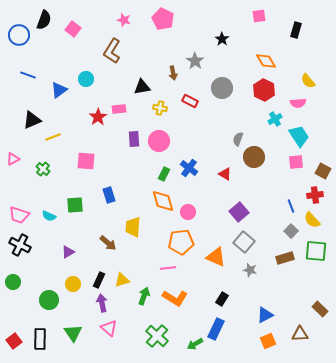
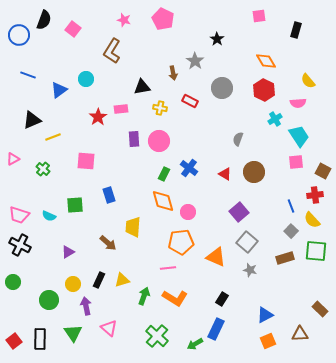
black star at (222, 39): moved 5 px left
pink rectangle at (119, 109): moved 2 px right
brown circle at (254, 157): moved 15 px down
gray square at (244, 242): moved 3 px right
purple arrow at (102, 303): moved 16 px left, 3 px down
